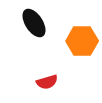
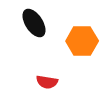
red semicircle: rotated 25 degrees clockwise
